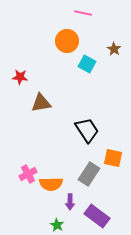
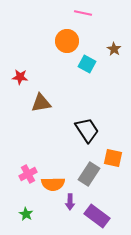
orange semicircle: moved 2 px right
green star: moved 31 px left, 11 px up
